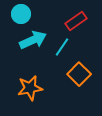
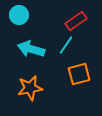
cyan circle: moved 2 px left, 1 px down
cyan arrow: moved 2 px left, 9 px down; rotated 140 degrees counterclockwise
cyan line: moved 4 px right, 2 px up
orange square: rotated 30 degrees clockwise
